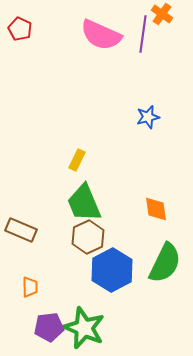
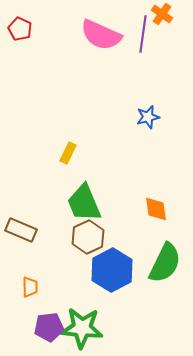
yellow rectangle: moved 9 px left, 7 px up
green star: moved 2 px left; rotated 18 degrees counterclockwise
